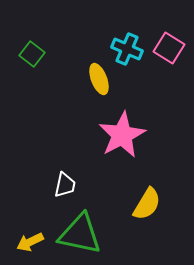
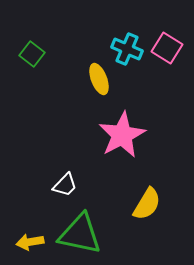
pink square: moved 2 px left
white trapezoid: rotated 32 degrees clockwise
yellow arrow: rotated 16 degrees clockwise
